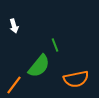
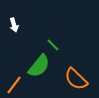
white arrow: moved 1 px up
green line: moved 2 px left; rotated 24 degrees counterclockwise
orange semicircle: rotated 55 degrees clockwise
